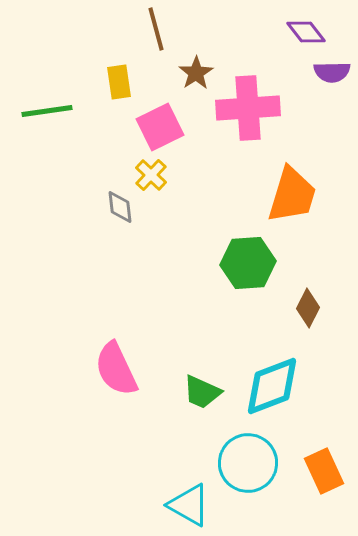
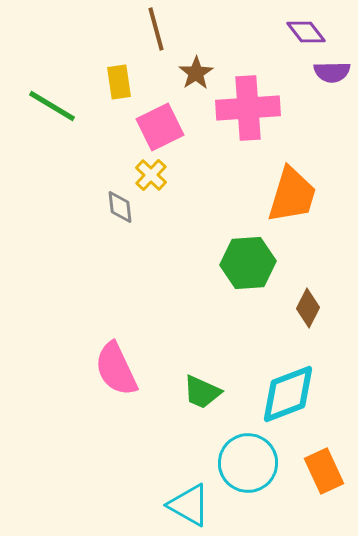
green line: moved 5 px right, 5 px up; rotated 39 degrees clockwise
cyan diamond: moved 16 px right, 8 px down
